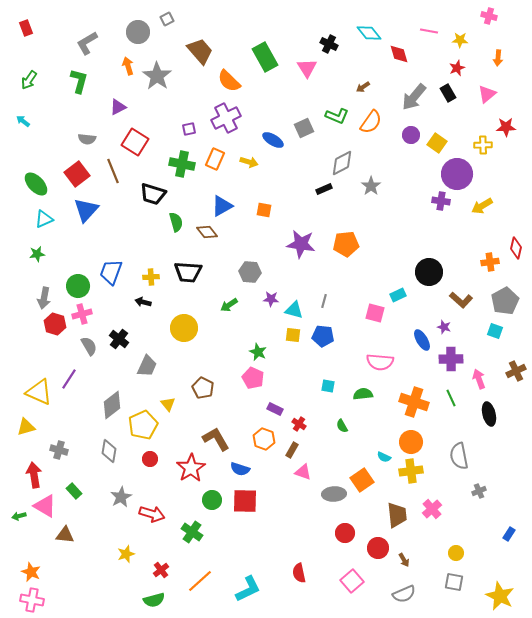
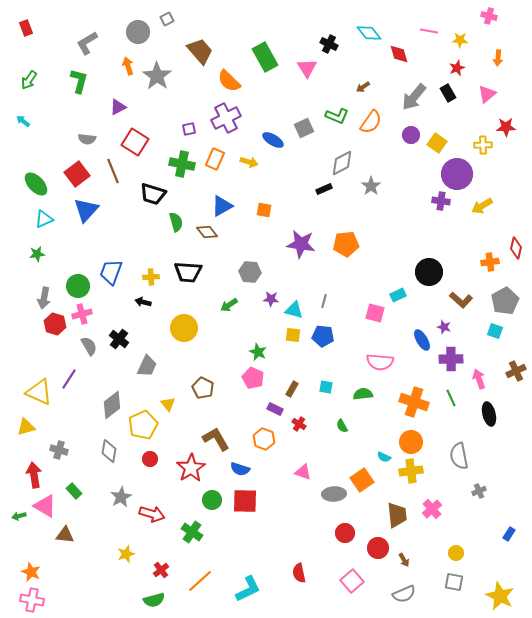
cyan square at (328, 386): moved 2 px left, 1 px down
brown rectangle at (292, 450): moved 61 px up
